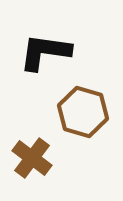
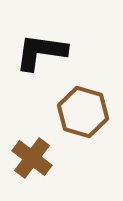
black L-shape: moved 4 px left
